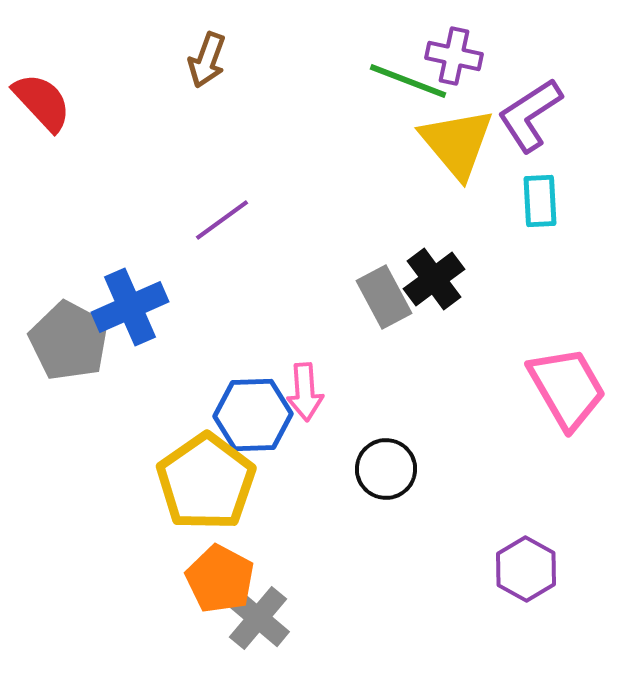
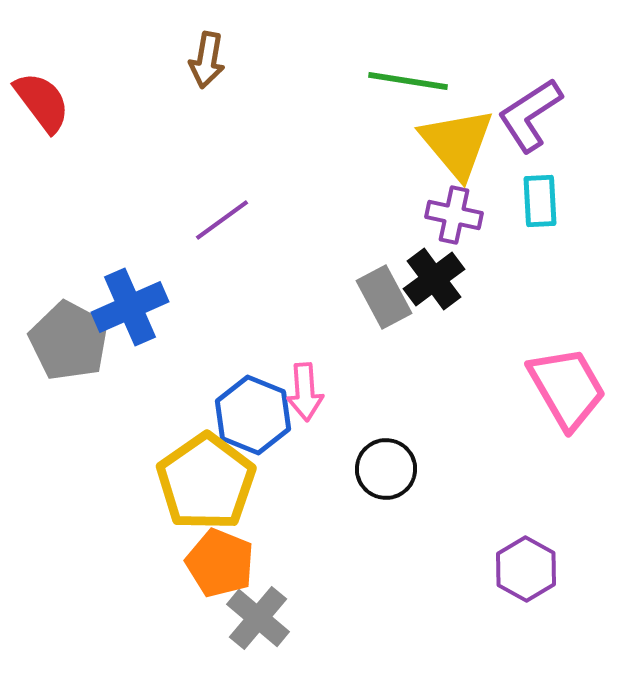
purple cross: moved 159 px down
brown arrow: rotated 10 degrees counterclockwise
green line: rotated 12 degrees counterclockwise
red semicircle: rotated 6 degrees clockwise
blue hexagon: rotated 24 degrees clockwise
orange pentagon: moved 16 px up; rotated 6 degrees counterclockwise
